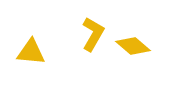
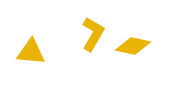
yellow diamond: rotated 28 degrees counterclockwise
